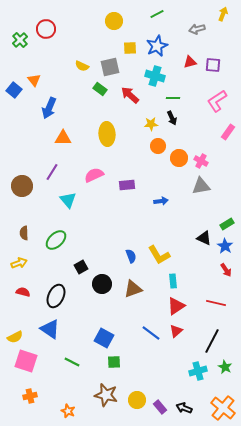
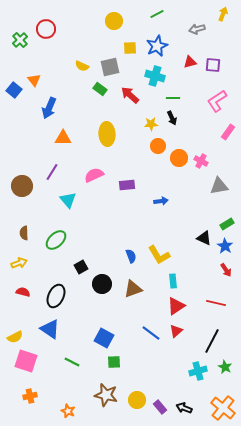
gray triangle at (201, 186): moved 18 px right
